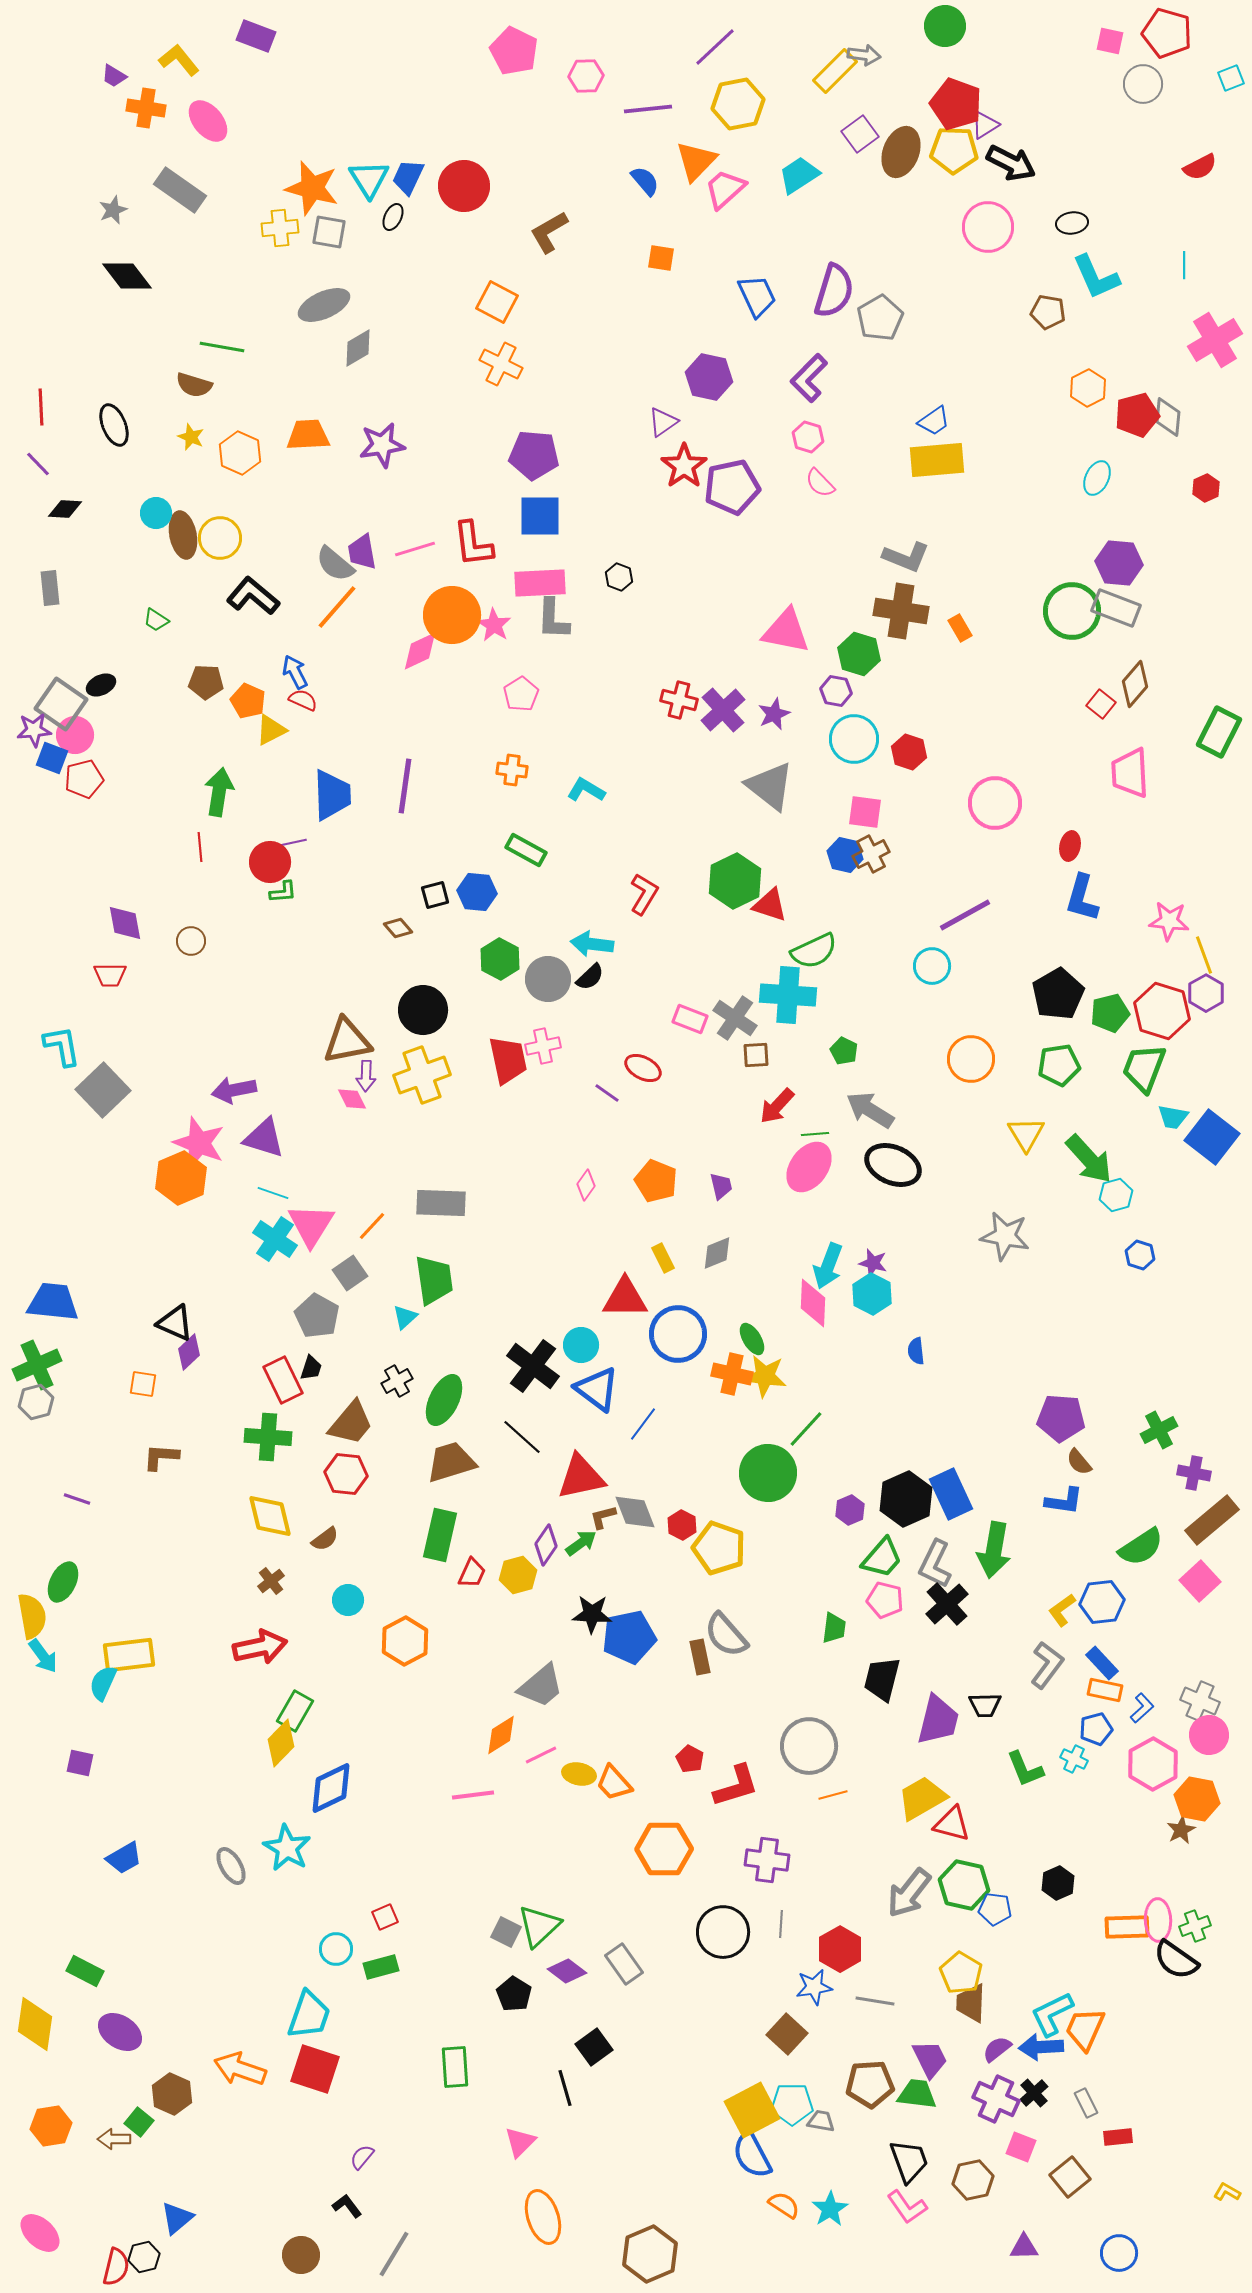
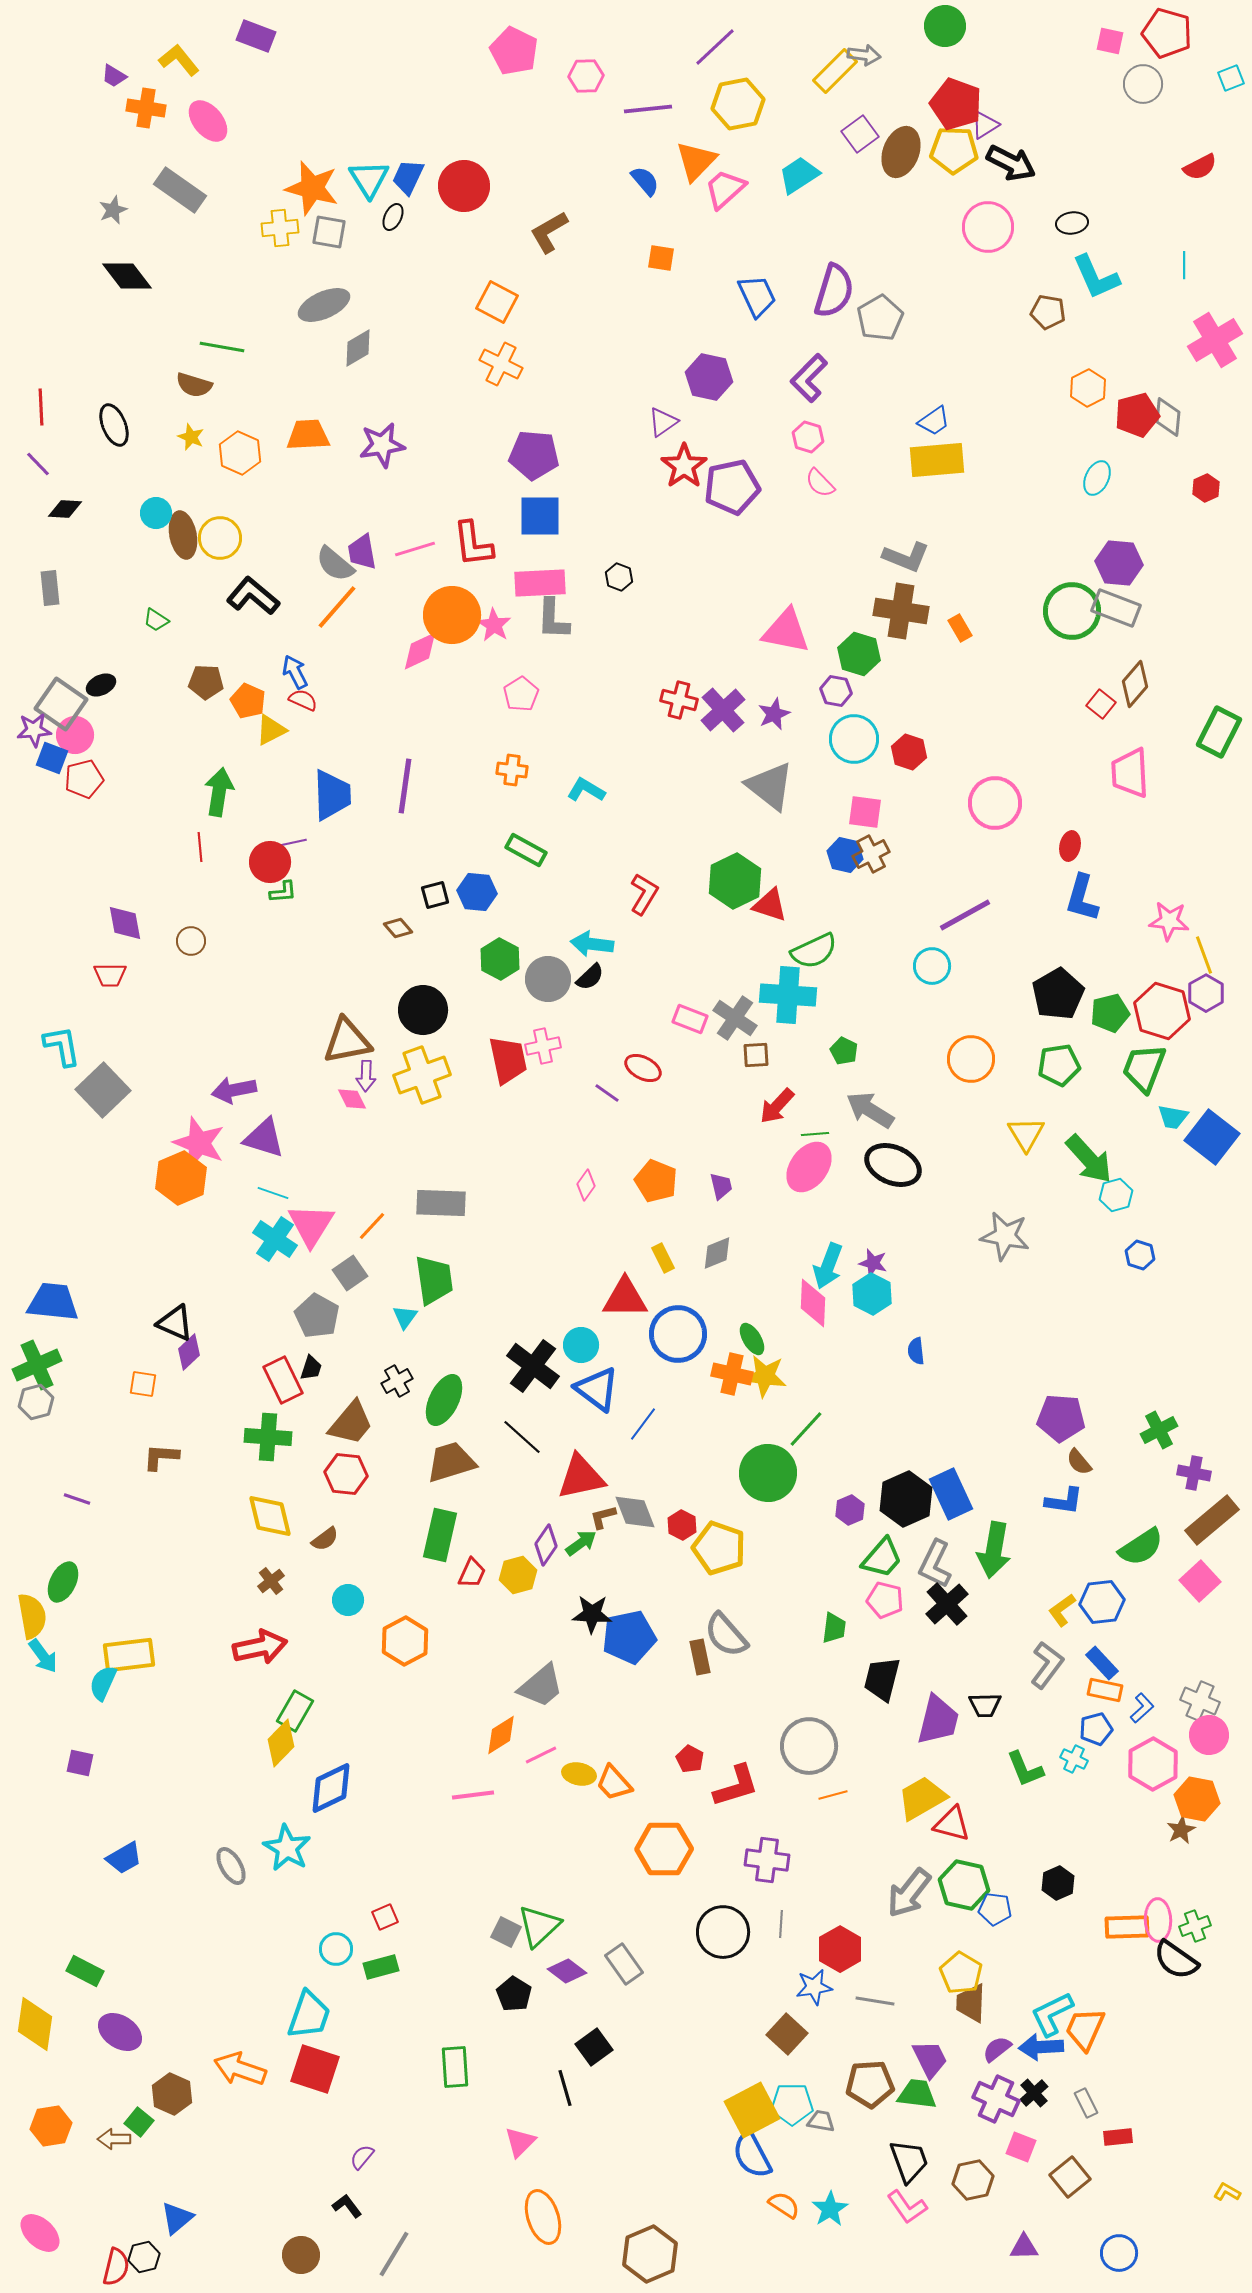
cyan triangle at (405, 1317): rotated 12 degrees counterclockwise
